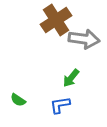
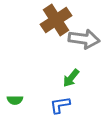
green semicircle: moved 3 px left; rotated 35 degrees counterclockwise
